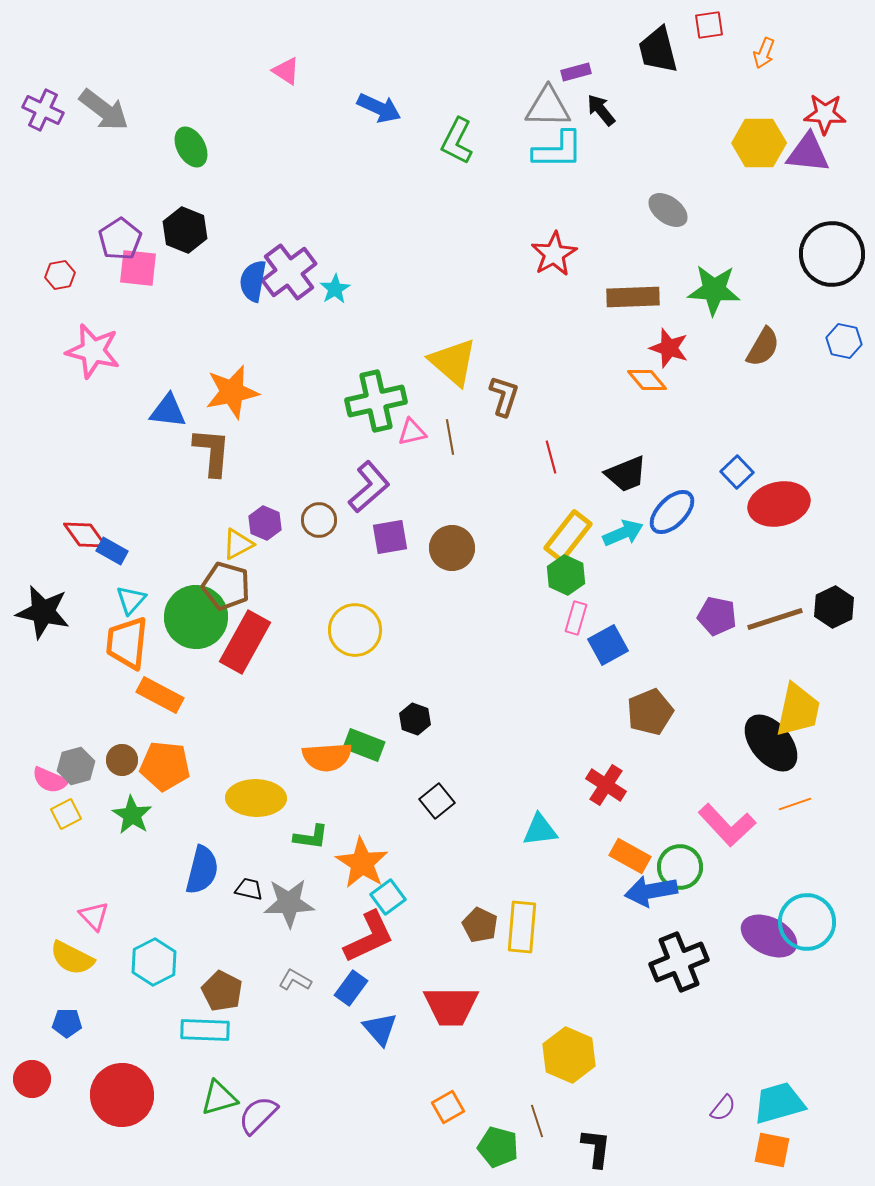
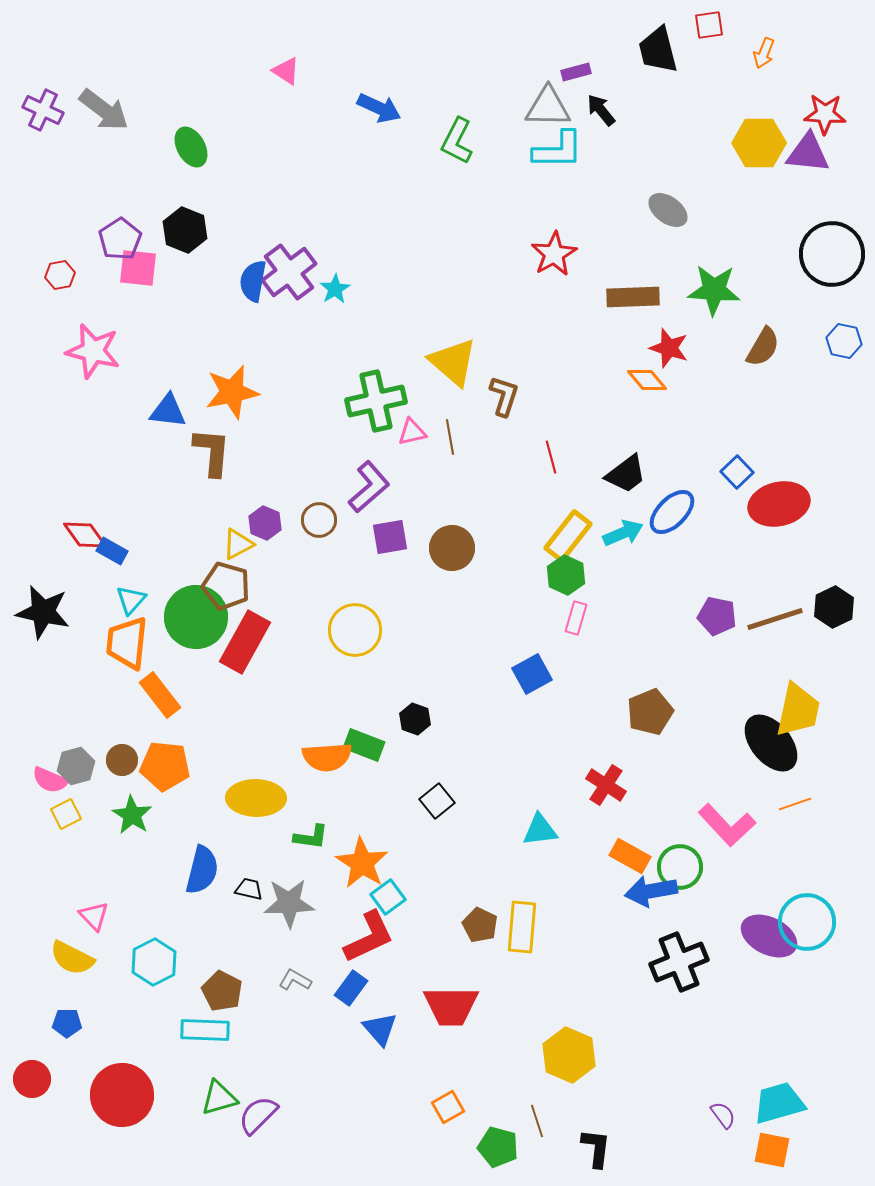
black trapezoid at (626, 474): rotated 15 degrees counterclockwise
blue square at (608, 645): moved 76 px left, 29 px down
orange rectangle at (160, 695): rotated 24 degrees clockwise
purple semicircle at (723, 1108): moved 7 px down; rotated 76 degrees counterclockwise
